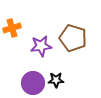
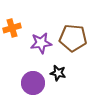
brown pentagon: rotated 12 degrees counterclockwise
purple star: moved 3 px up
black star: moved 2 px right, 7 px up; rotated 14 degrees clockwise
